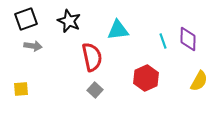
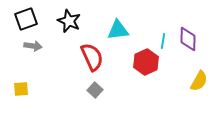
cyan line: rotated 28 degrees clockwise
red semicircle: rotated 12 degrees counterclockwise
red hexagon: moved 16 px up
